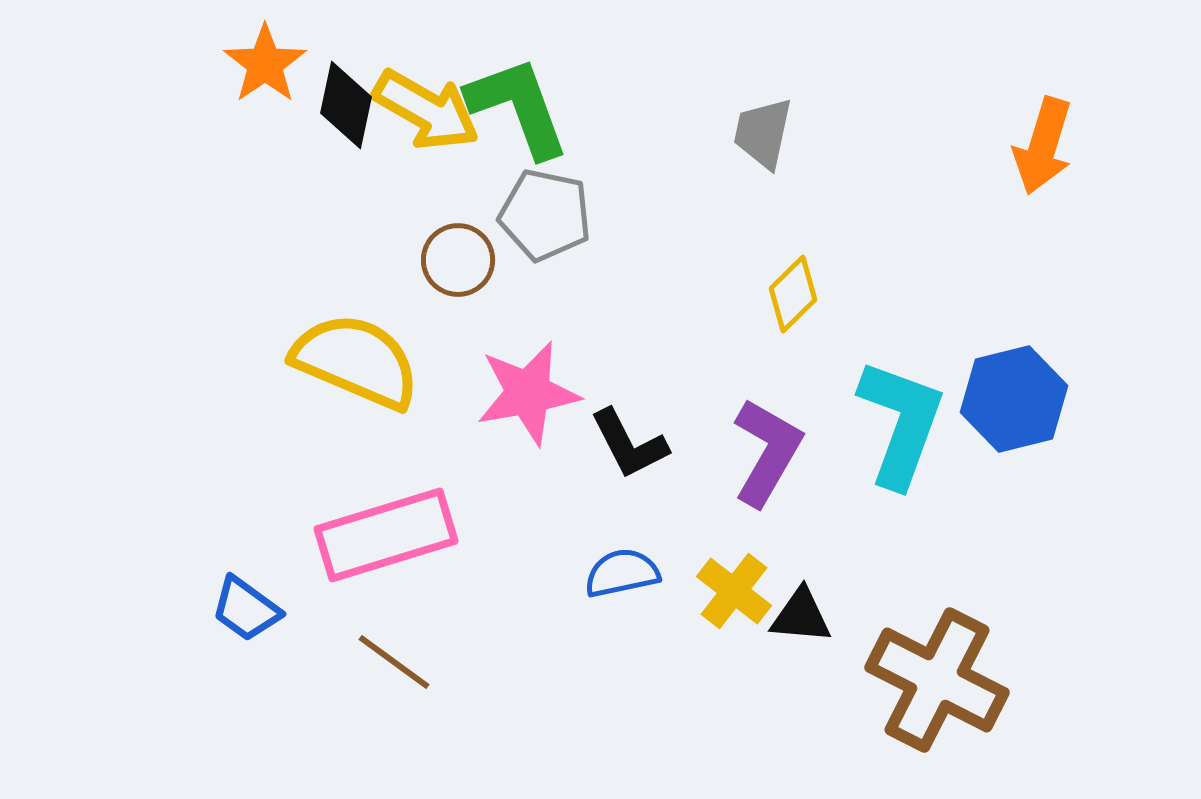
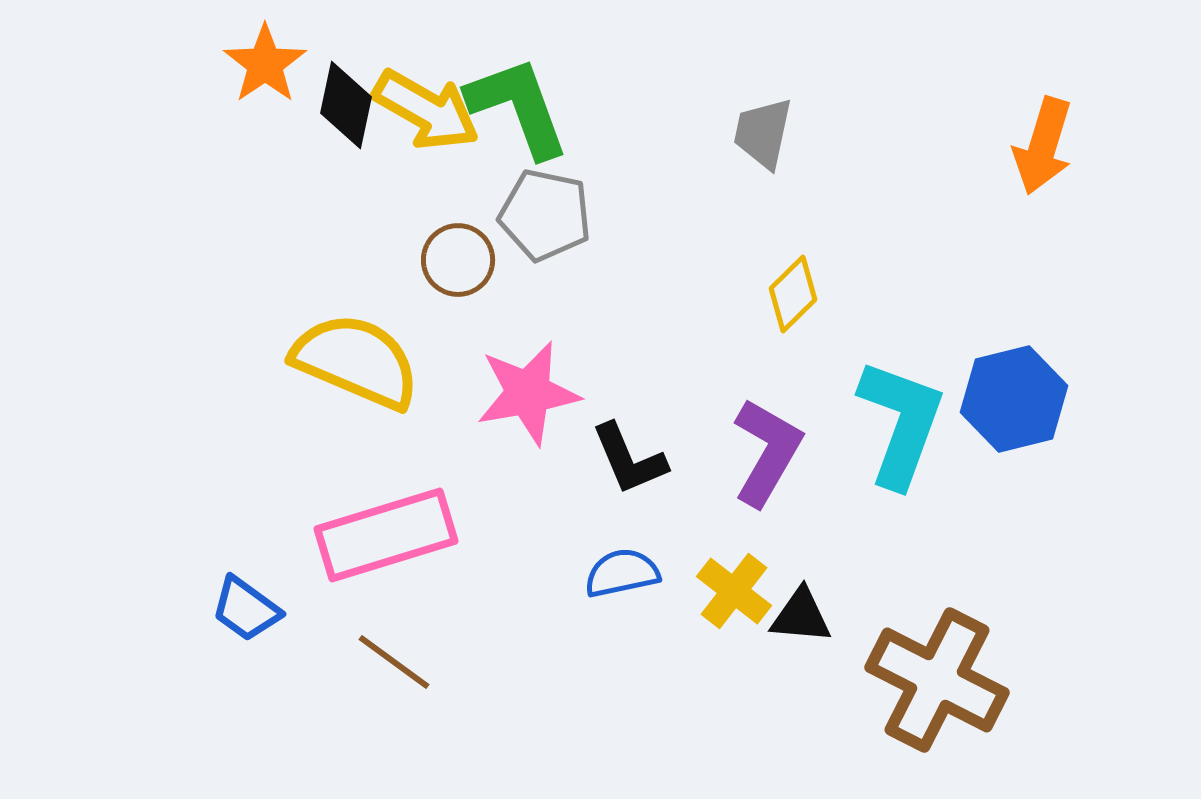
black L-shape: moved 15 px down; rotated 4 degrees clockwise
